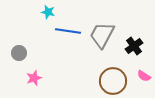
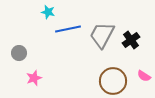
blue line: moved 2 px up; rotated 20 degrees counterclockwise
black cross: moved 3 px left, 6 px up
